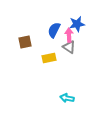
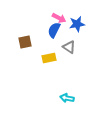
pink arrow: moved 10 px left, 17 px up; rotated 120 degrees clockwise
